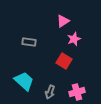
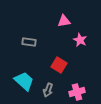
pink triangle: moved 1 px right; rotated 24 degrees clockwise
pink star: moved 6 px right, 1 px down; rotated 24 degrees counterclockwise
red square: moved 5 px left, 4 px down
gray arrow: moved 2 px left, 2 px up
